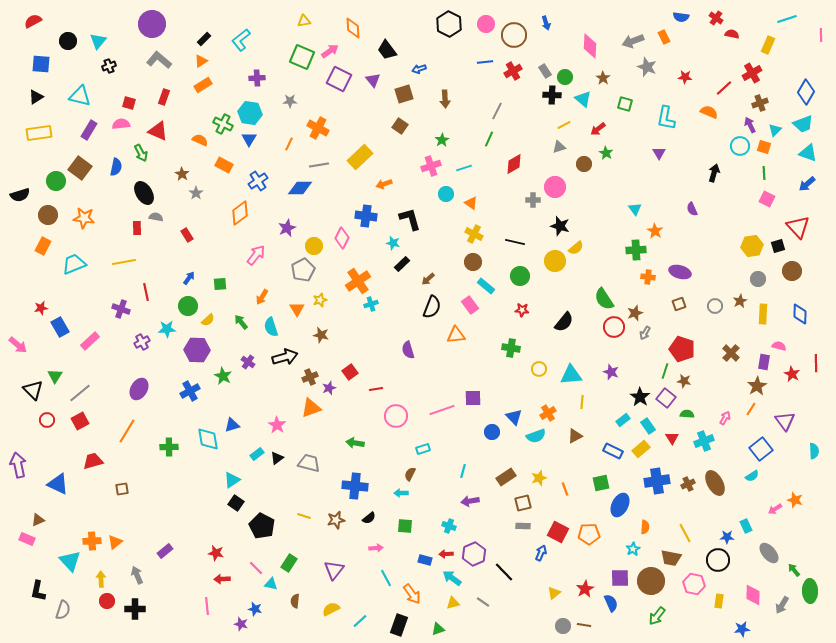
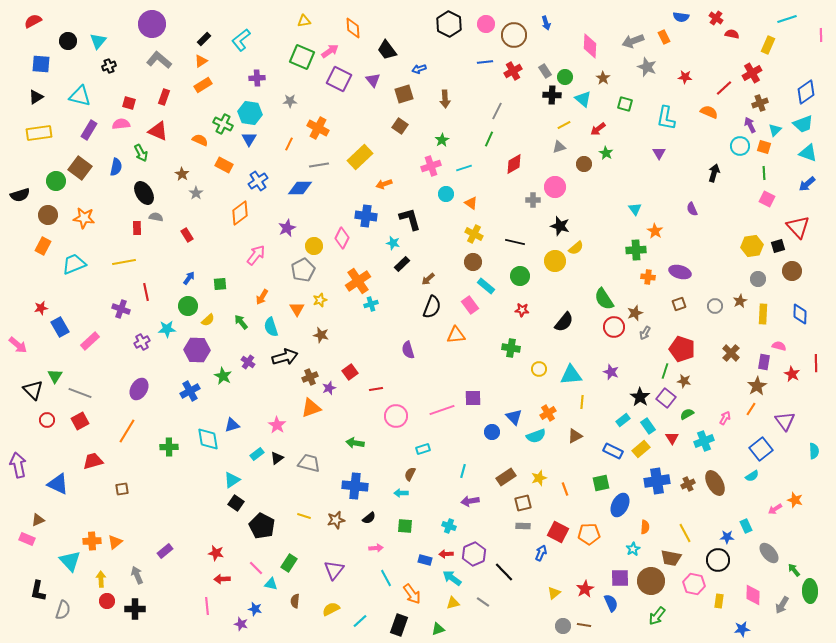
blue diamond at (806, 92): rotated 25 degrees clockwise
gray line at (80, 393): rotated 60 degrees clockwise
green semicircle at (687, 414): rotated 32 degrees counterclockwise
